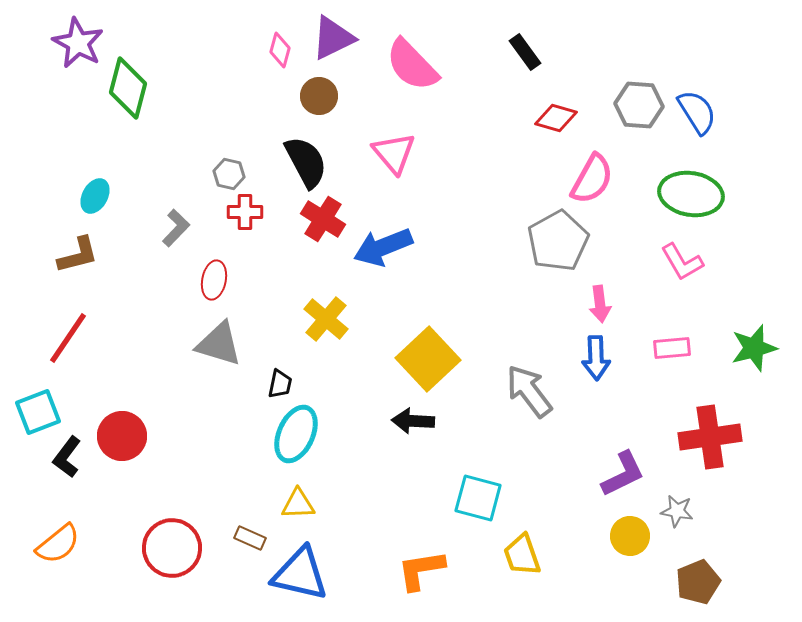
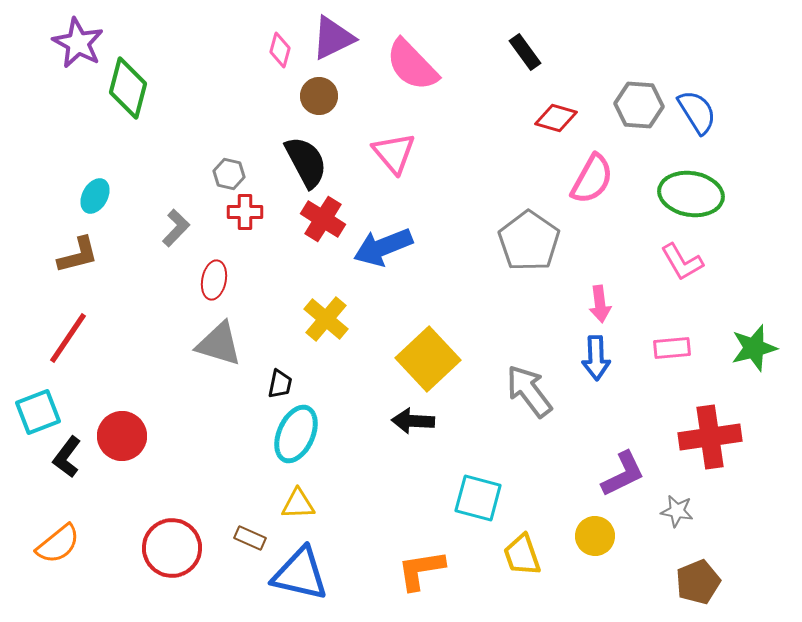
gray pentagon at (558, 241): moved 29 px left; rotated 8 degrees counterclockwise
yellow circle at (630, 536): moved 35 px left
